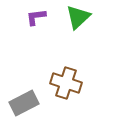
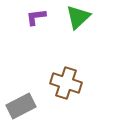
gray rectangle: moved 3 px left, 3 px down
